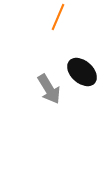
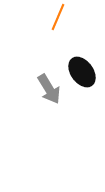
black ellipse: rotated 12 degrees clockwise
